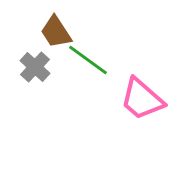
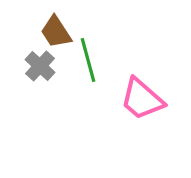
green line: rotated 39 degrees clockwise
gray cross: moved 5 px right, 1 px up
